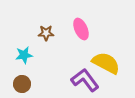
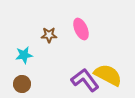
brown star: moved 3 px right, 2 px down
yellow semicircle: moved 2 px right, 12 px down
